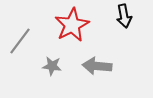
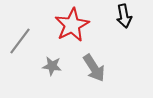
gray arrow: moved 3 px left, 2 px down; rotated 128 degrees counterclockwise
